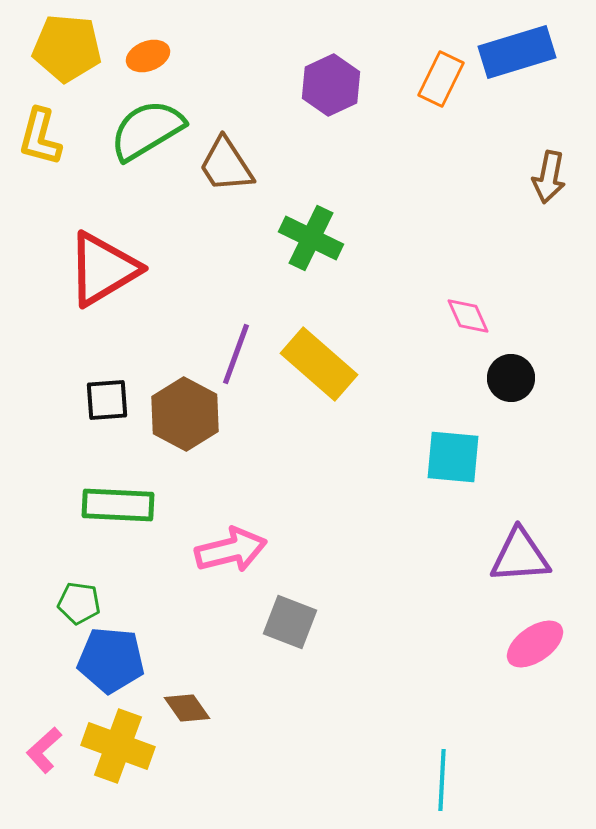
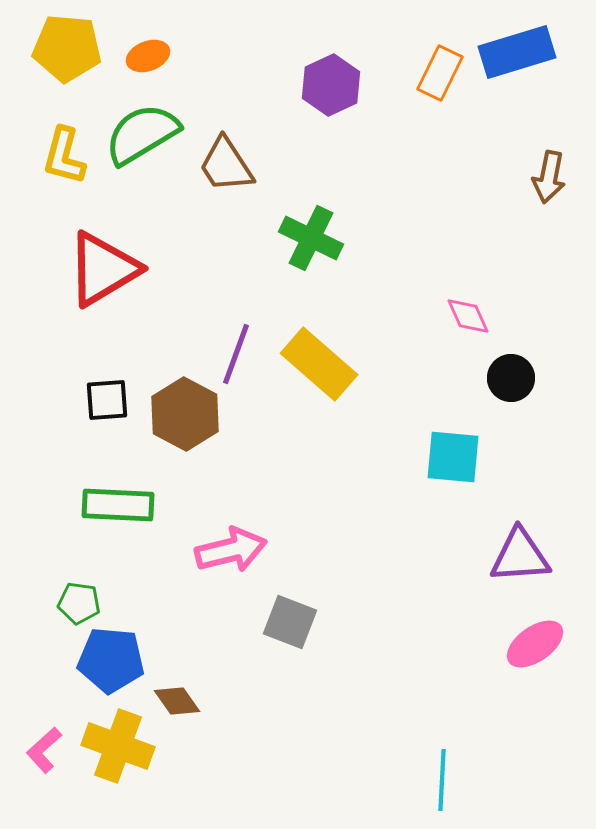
orange rectangle: moved 1 px left, 6 px up
green semicircle: moved 5 px left, 4 px down
yellow L-shape: moved 24 px right, 19 px down
brown diamond: moved 10 px left, 7 px up
